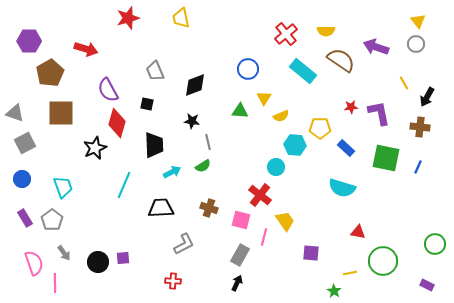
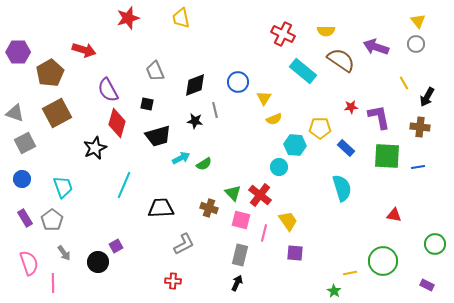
red cross at (286, 34): moved 3 px left; rotated 25 degrees counterclockwise
purple hexagon at (29, 41): moved 11 px left, 11 px down
red arrow at (86, 49): moved 2 px left, 1 px down
blue circle at (248, 69): moved 10 px left, 13 px down
green triangle at (240, 111): moved 7 px left, 82 px down; rotated 42 degrees clockwise
brown square at (61, 113): moved 4 px left; rotated 28 degrees counterclockwise
purple L-shape at (379, 113): moved 4 px down
yellow semicircle at (281, 116): moved 7 px left, 3 px down
black star at (192, 121): moved 3 px right
gray line at (208, 142): moved 7 px right, 32 px up
black trapezoid at (154, 145): moved 4 px right, 9 px up; rotated 76 degrees clockwise
green square at (386, 158): moved 1 px right, 2 px up; rotated 8 degrees counterclockwise
green semicircle at (203, 166): moved 1 px right, 2 px up
cyan circle at (276, 167): moved 3 px right
blue line at (418, 167): rotated 56 degrees clockwise
cyan arrow at (172, 172): moved 9 px right, 14 px up
cyan semicircle at (342, 188): rotated 124 degrees counterclockwise
yellow trapezoid at (285, 221): moved 3 px right
red triangle at (358, 232): moved 36 px right, 17 px up
pink line at (264, 237): moved 4 px up
purple square at (311, 253): moved 16 px left
gray rectangle at (240, 255): rotated 15 degrees counterclockwise
purple square at (123, 258): moved 7 px left, 12 px up; rotated 24 degrees counterclockwise
pink semicircle at (34, 263): moved 5 px left
pink line at (55, 283): moved 2 px left
